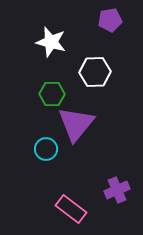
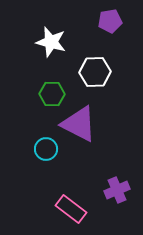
purple pentagon: moved 1 px down
purple triangle: moved 3 px right; rotated 42 degrees counterclockwise
